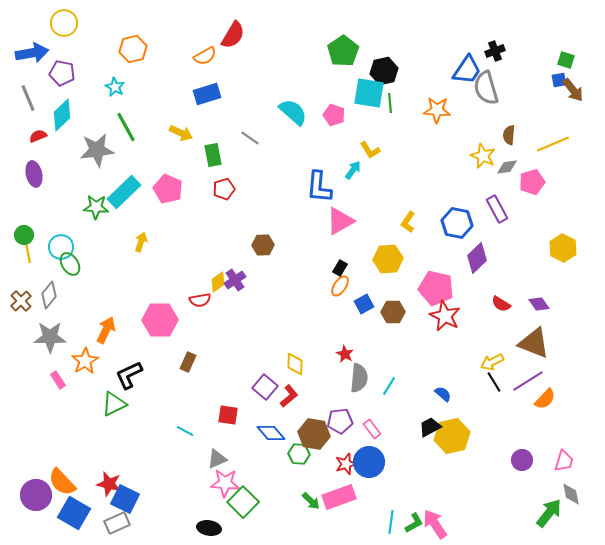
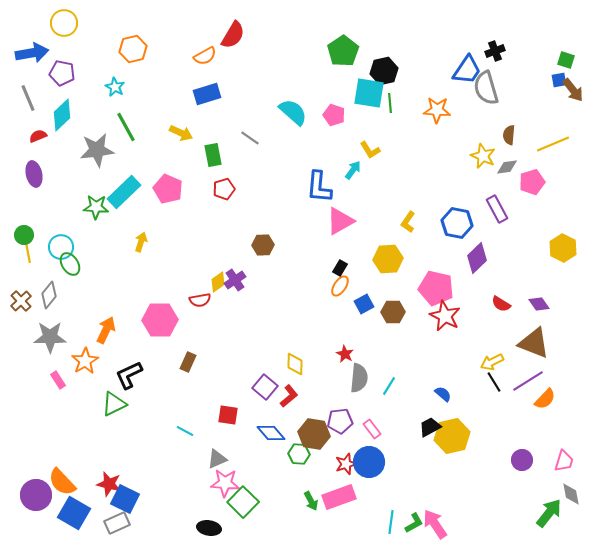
green arrow at (311, 501): rotated 18 degrees clockwise
